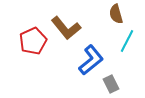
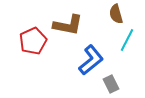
brown L-shape: moved 2 px right, 3 px up; rotated 40 degrees counterclockwise
cyan line: moved 1 px up
